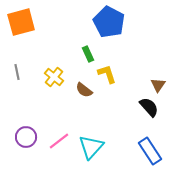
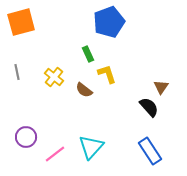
blue pentagon: rotated 24 degrees clockwise
brown triangle: moved 3 px right, 2 px down
pink line: moved 4 px left, 13 px down
